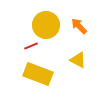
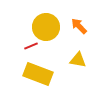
yellow circle: moved 2 px down
yellow triangle: rotated 18 degrees counterclockwise
